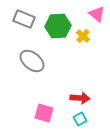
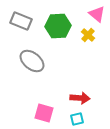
gray rectangle: moved 3 px left, 2 px down
yellow cross: moved 5 px right, 1 px up
cyan square: moved 3 px left; rotated 16 degrees clockwise
